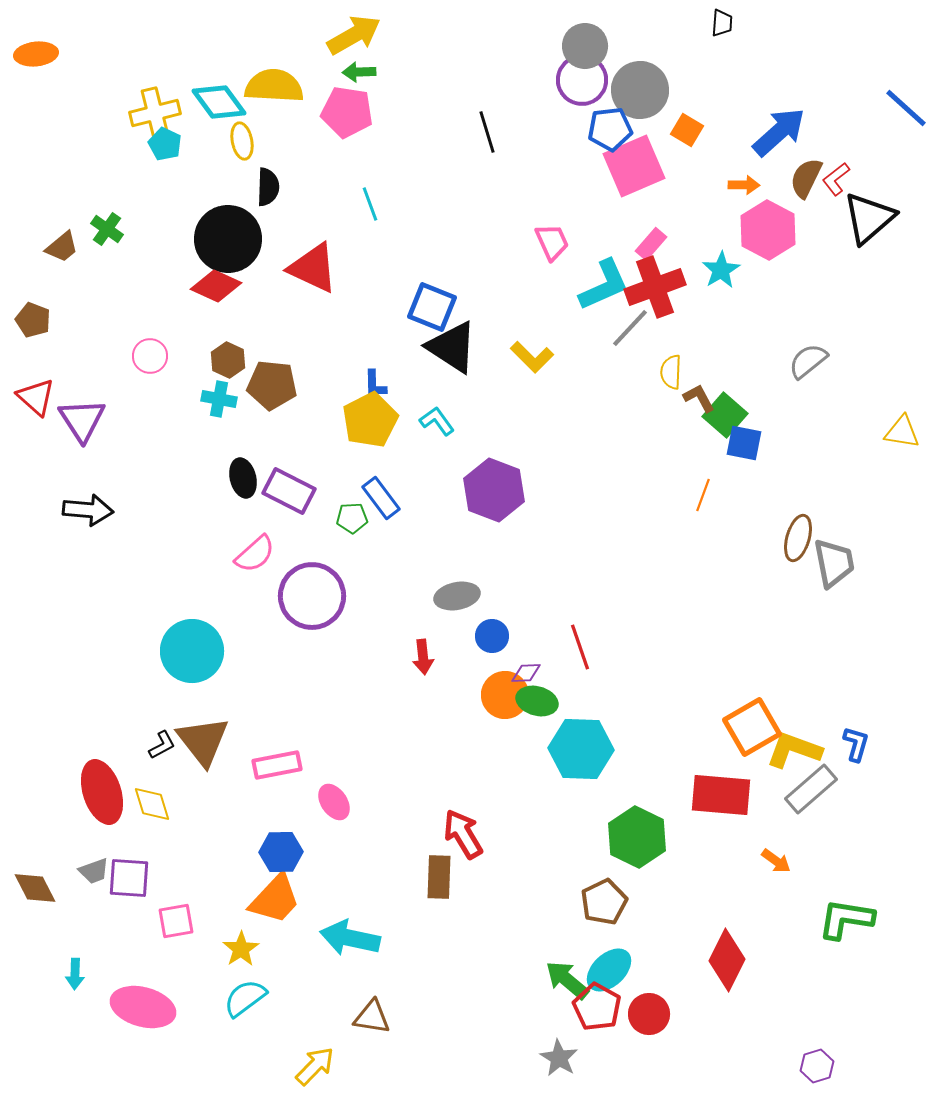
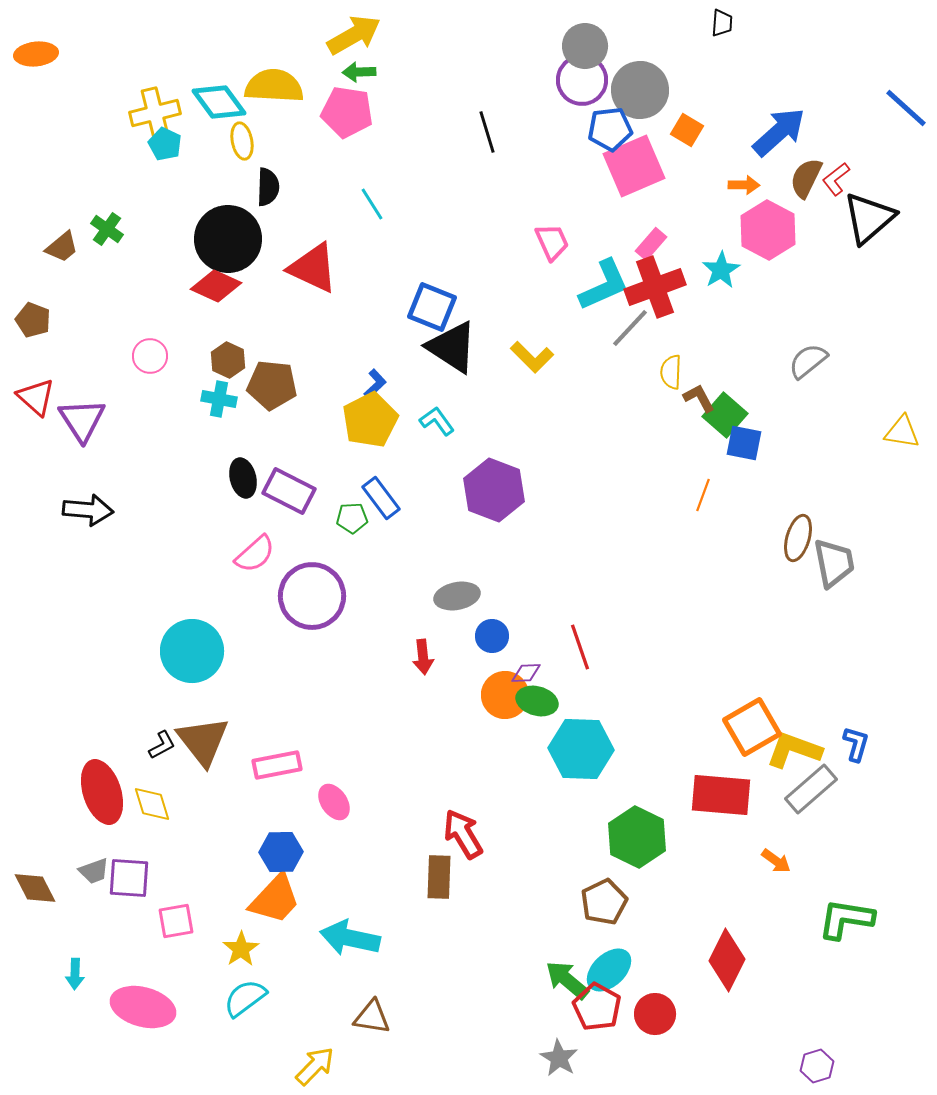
cyan line at (370, 204): moved 2 px right; rotated 12 degrees counterclockwise
blue L-shape at (375, 384): rotated 132 degrees counterclockwise
red circle at (649, 1014): moved 6 px right
